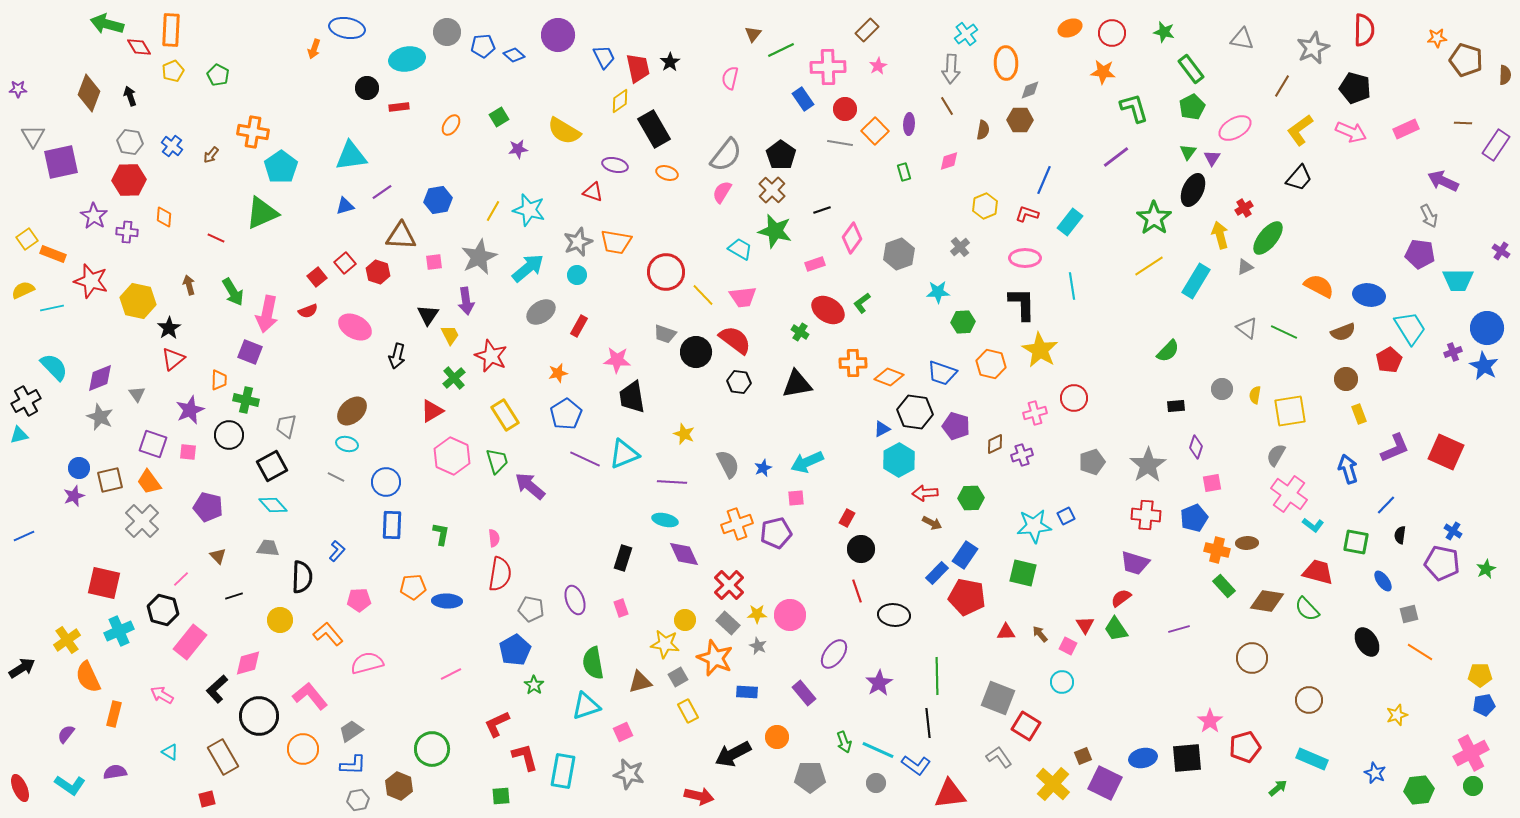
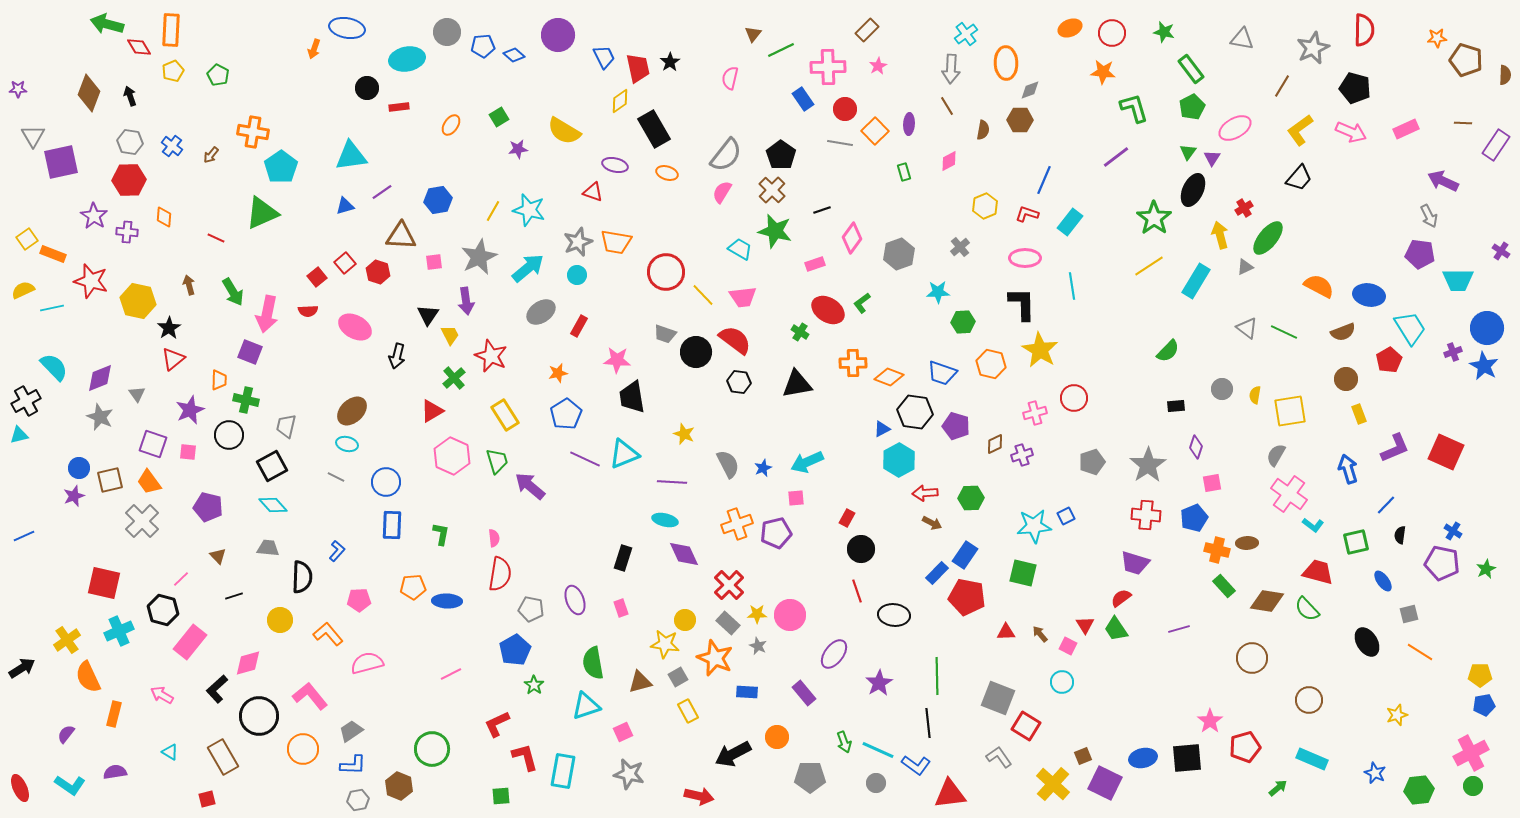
pink diamond at (949, 161): rotated 10 degrees counterclockwise
red semicircle at (308, 311): rotated 18 degrees clockwise
green square at (1356, 542): rotated 24 degrees counterclockwise
